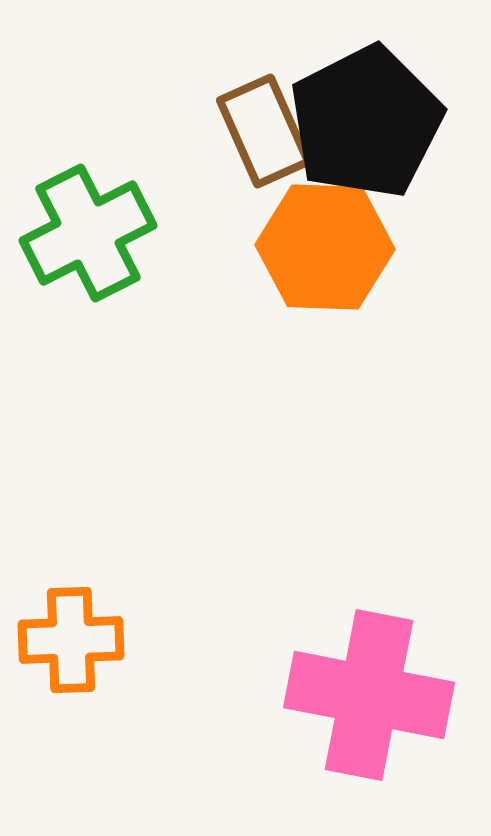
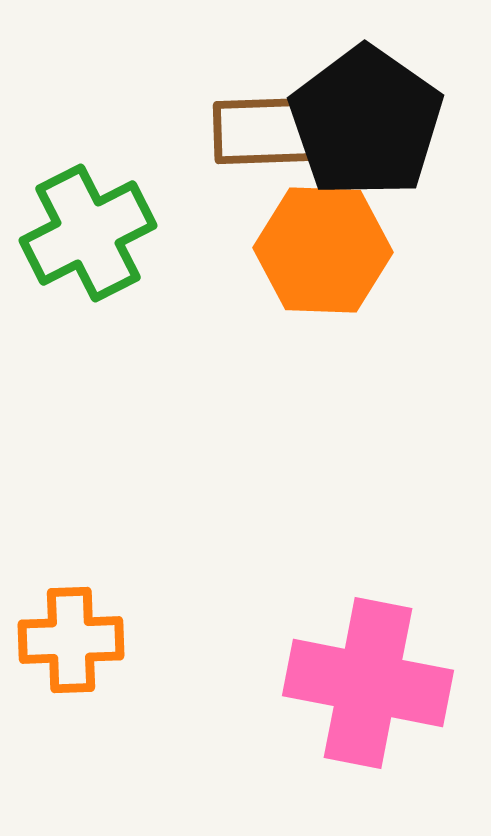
black pentagon: rotated 10 degrees counterclockwise
brown rectangle: rotated 68 degrees counterclockwise
orange hexagon: moved 2 px left, 3 px down
pink cross: moved 1 px left, 12 px up
